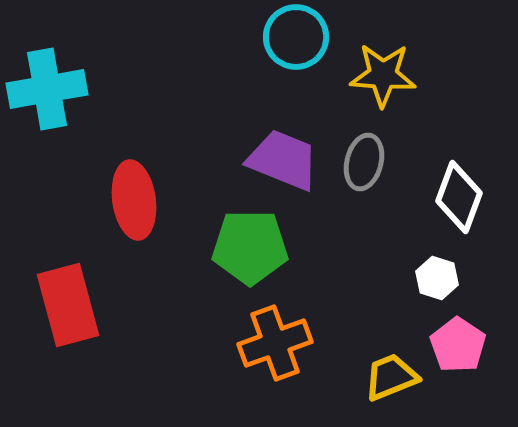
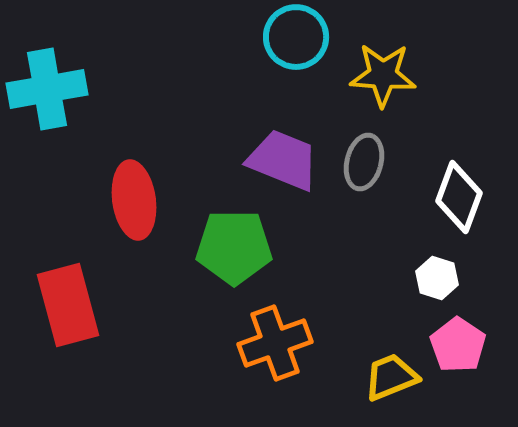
green pentagon: moved 16 px left
